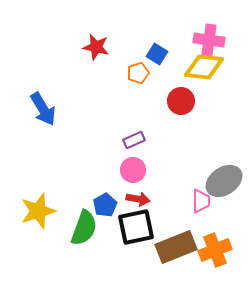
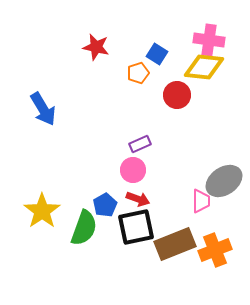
red circle: moved 4 px left, 6 px up
purple rectangle: moved 6 px right, 4 px down
red arrow: rotated 10 degrees clockwise
yellow star: moved 4 px right; rotated 18 degrees counterclockwise
brown rectangle: moved 1 px left, 3 px up
